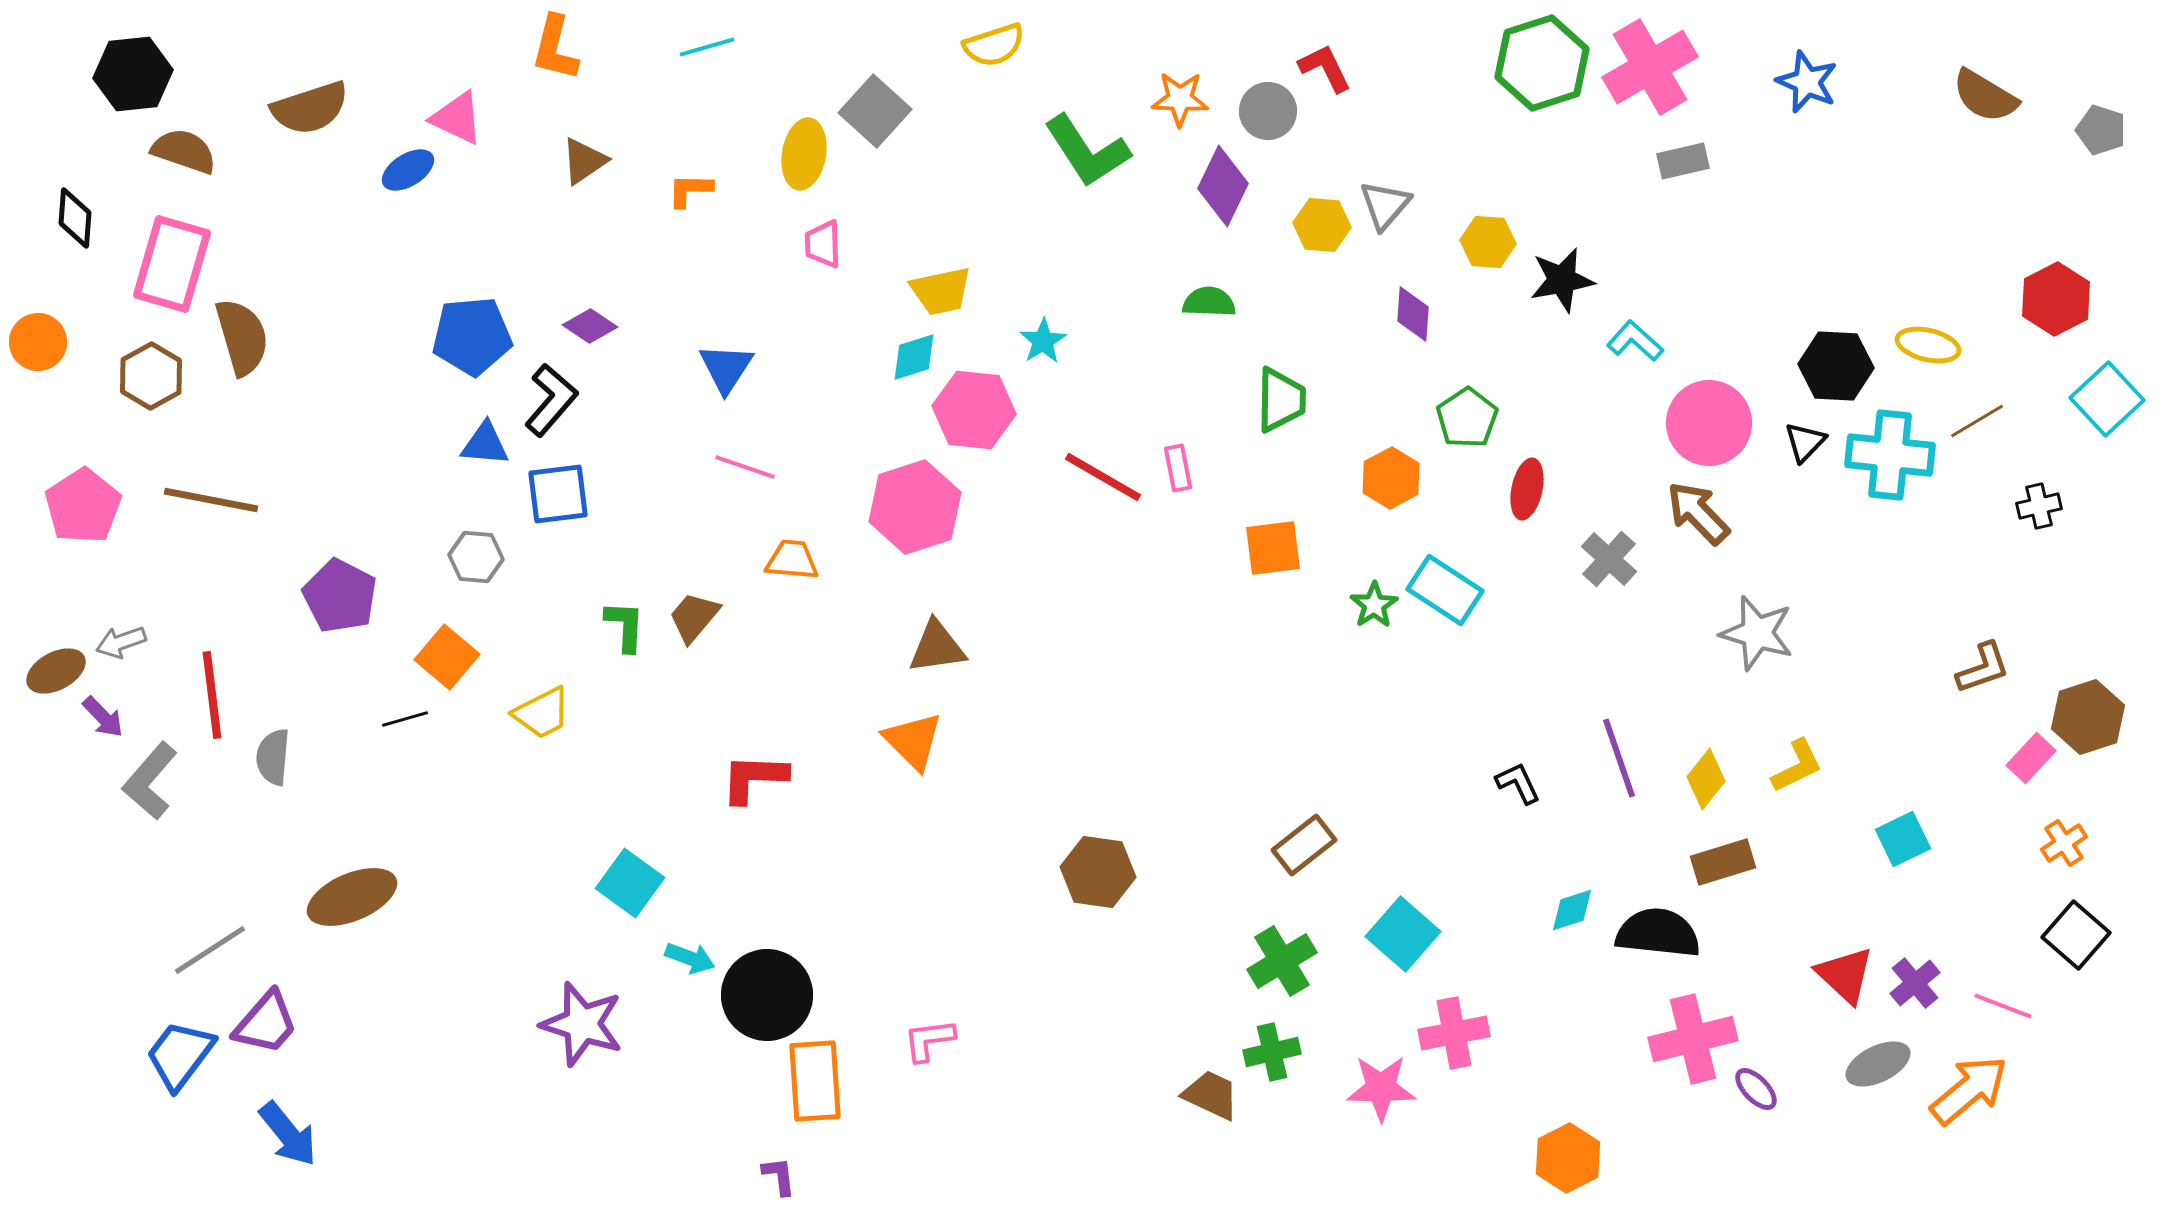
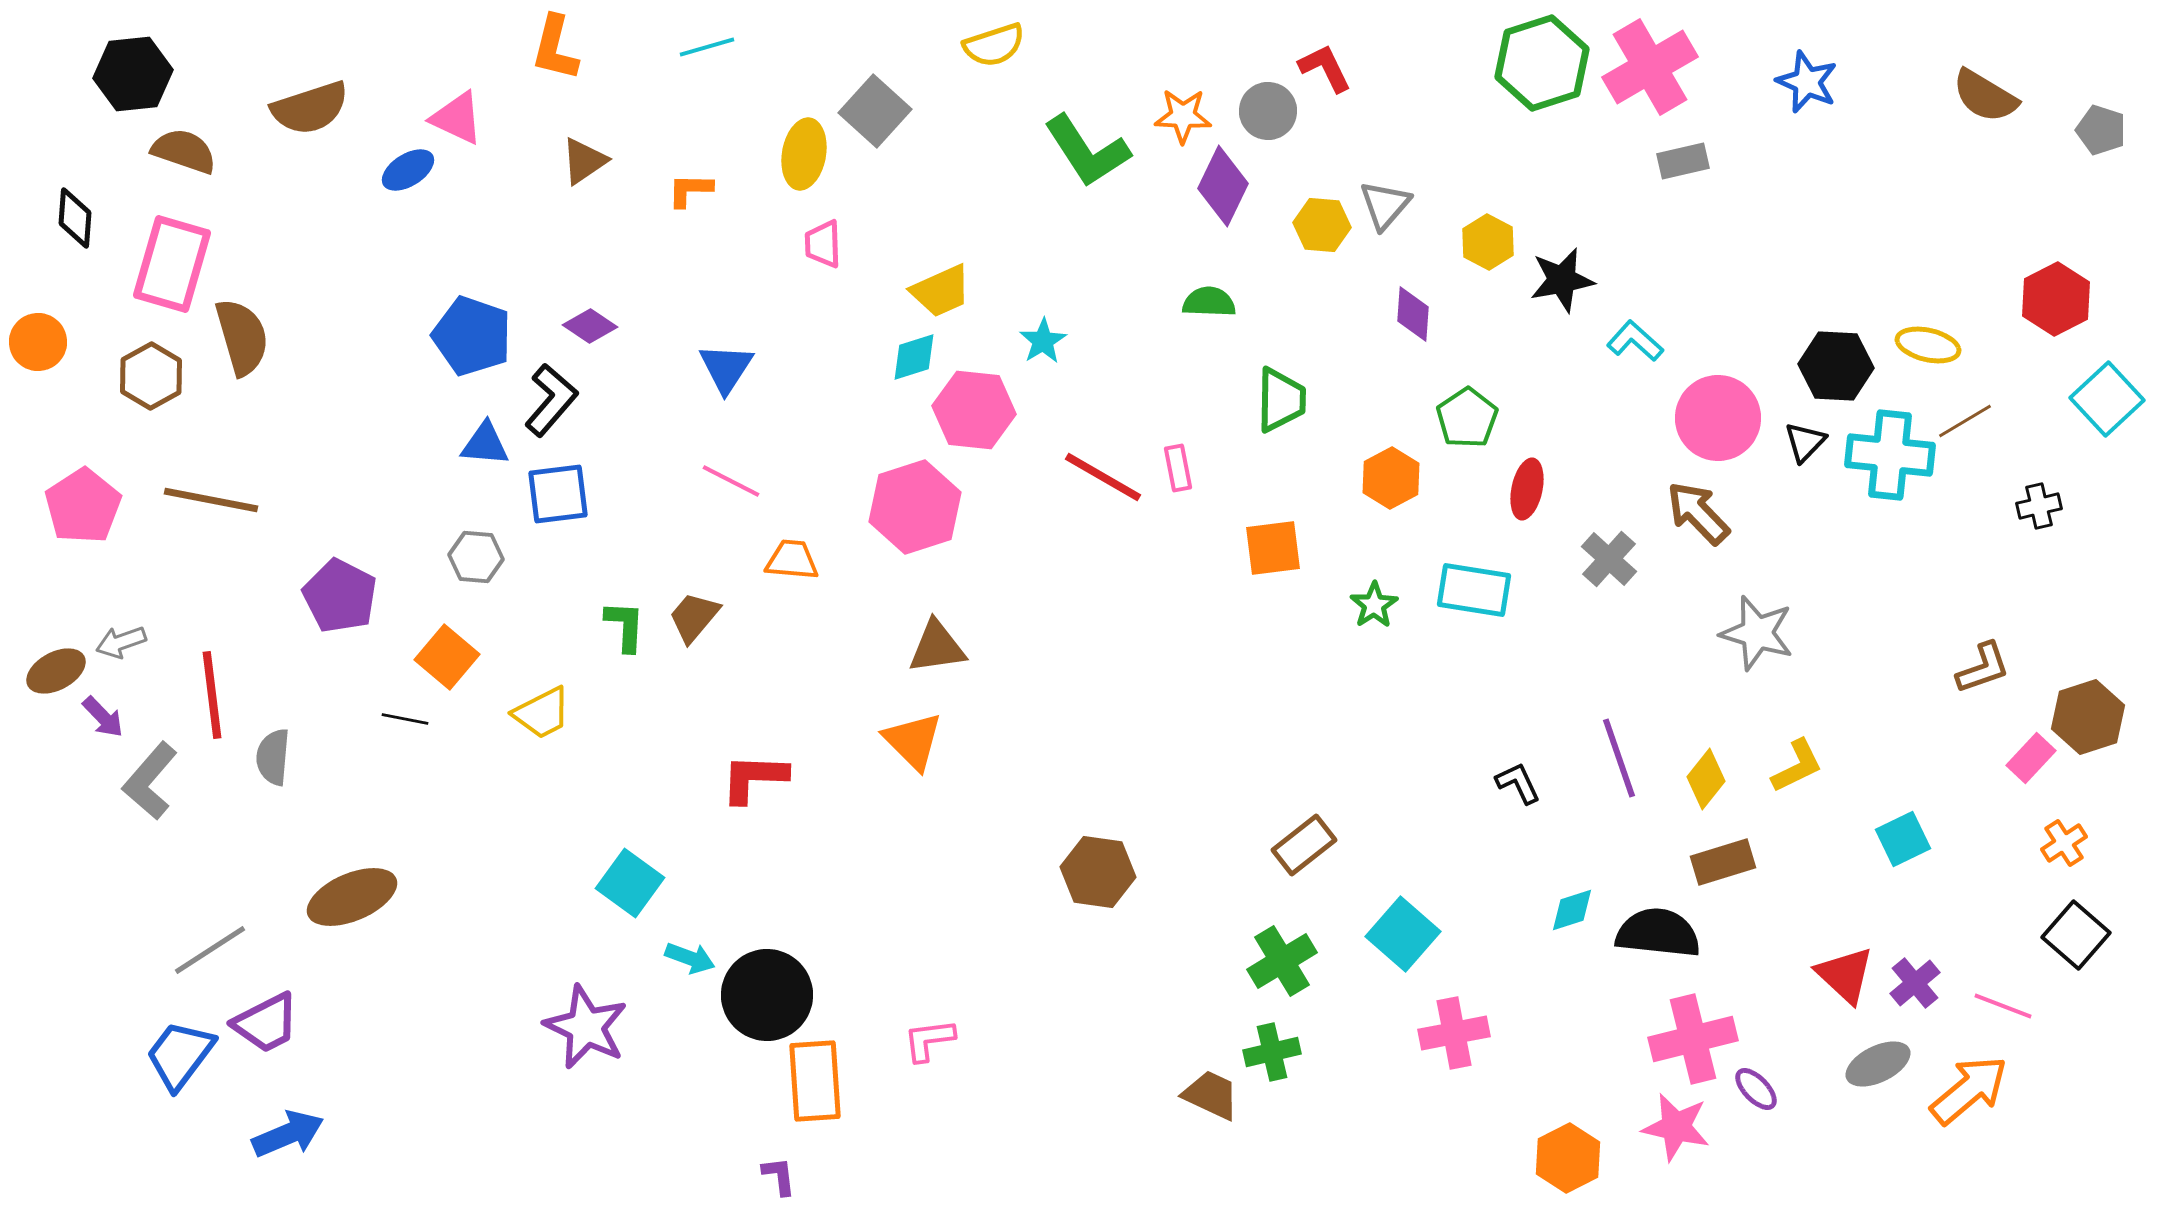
orange star at (1180, 99): moved 3 px right, 17 px down
yellow hexagon at (1488, 242): rotated 24 degrees clockwise
yellow trapezoid at (941, 291): rotated 12 degrees counterclockwise
blue pentagon at (472, 336): rotated 24 degrees clockwise
brown line at (1977, 421): moved 12 px left
pink circle at (1709, 423): moved 9 px right, 5 px up
pink line at (745, 467): moved 14 px left, 14 px down; rotated 8 degrees clockwise
cyan rectangle at (1445, 590): moved 29 px right; rotated 24 degrees counterclockwise
black line at (405, 719): rotated 27 degrees clockwise
purple trapezoid at (266, 1023): rotated 22 degrees clockwise
purple star at (582, 1024): moved 4 px right, 3 px down; rotated 8 degrees clockwise
pink star at (1381, 1088): moved 295 px right, 39 px down; rotated 12 degrees clockwise
blue arrow at (288, 1134): rotated 74 degrees counterclockwise
